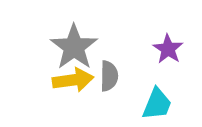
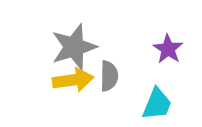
gray star: rotated 18 degrees clockwise
